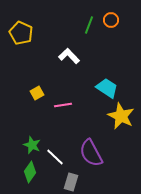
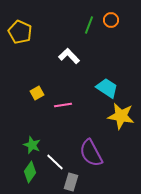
yellow pentagon: moved 1 px left, 1 px up
yellow star: rotated 16 degrees counterclockwise
white line: moved 5 px down
